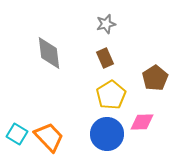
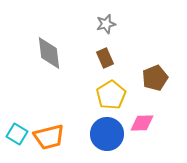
brown pentagon: rotated 10 degrees clockwise
pink diamond: moved 1 px down
orange trapezoid: rotated 120 degrees clockwise
